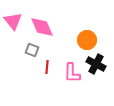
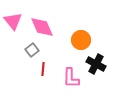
orange circle: moved 6 px left
gray square: rotated 32 degrees clockwise
red line: moved 4 px left, 2 px down
pink L-shape: moved 1 px left, 5 px down
